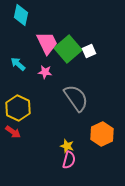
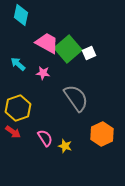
pink trapezoid: rotated 35 degrees counterclockwise
white square: moved 2 px down
pink star: moved 2 px left, 1 px down
yellow hexagon: rotated 15 degrees clockwise
yellow star: moved 2 px left
pink semicircle: moved 24 px left, 22 px up; rotated 48 degrees counterclockwise
